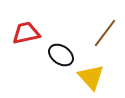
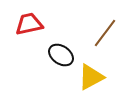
red trapezoid: moved 3 px right, 9 px up
yellow triangle: rotated 44 degrees clockwise
